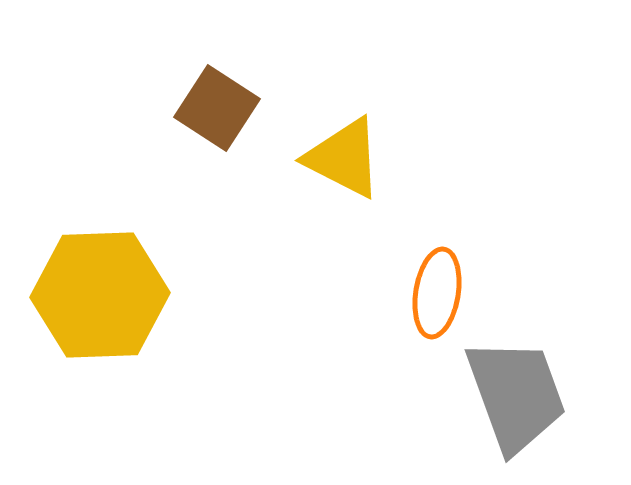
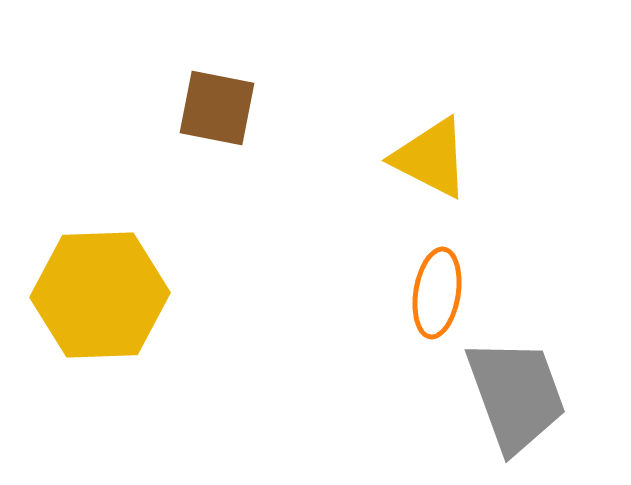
brown square: rotated 22 degrees counterclockwise
yellow triangle: moved 87 px right
